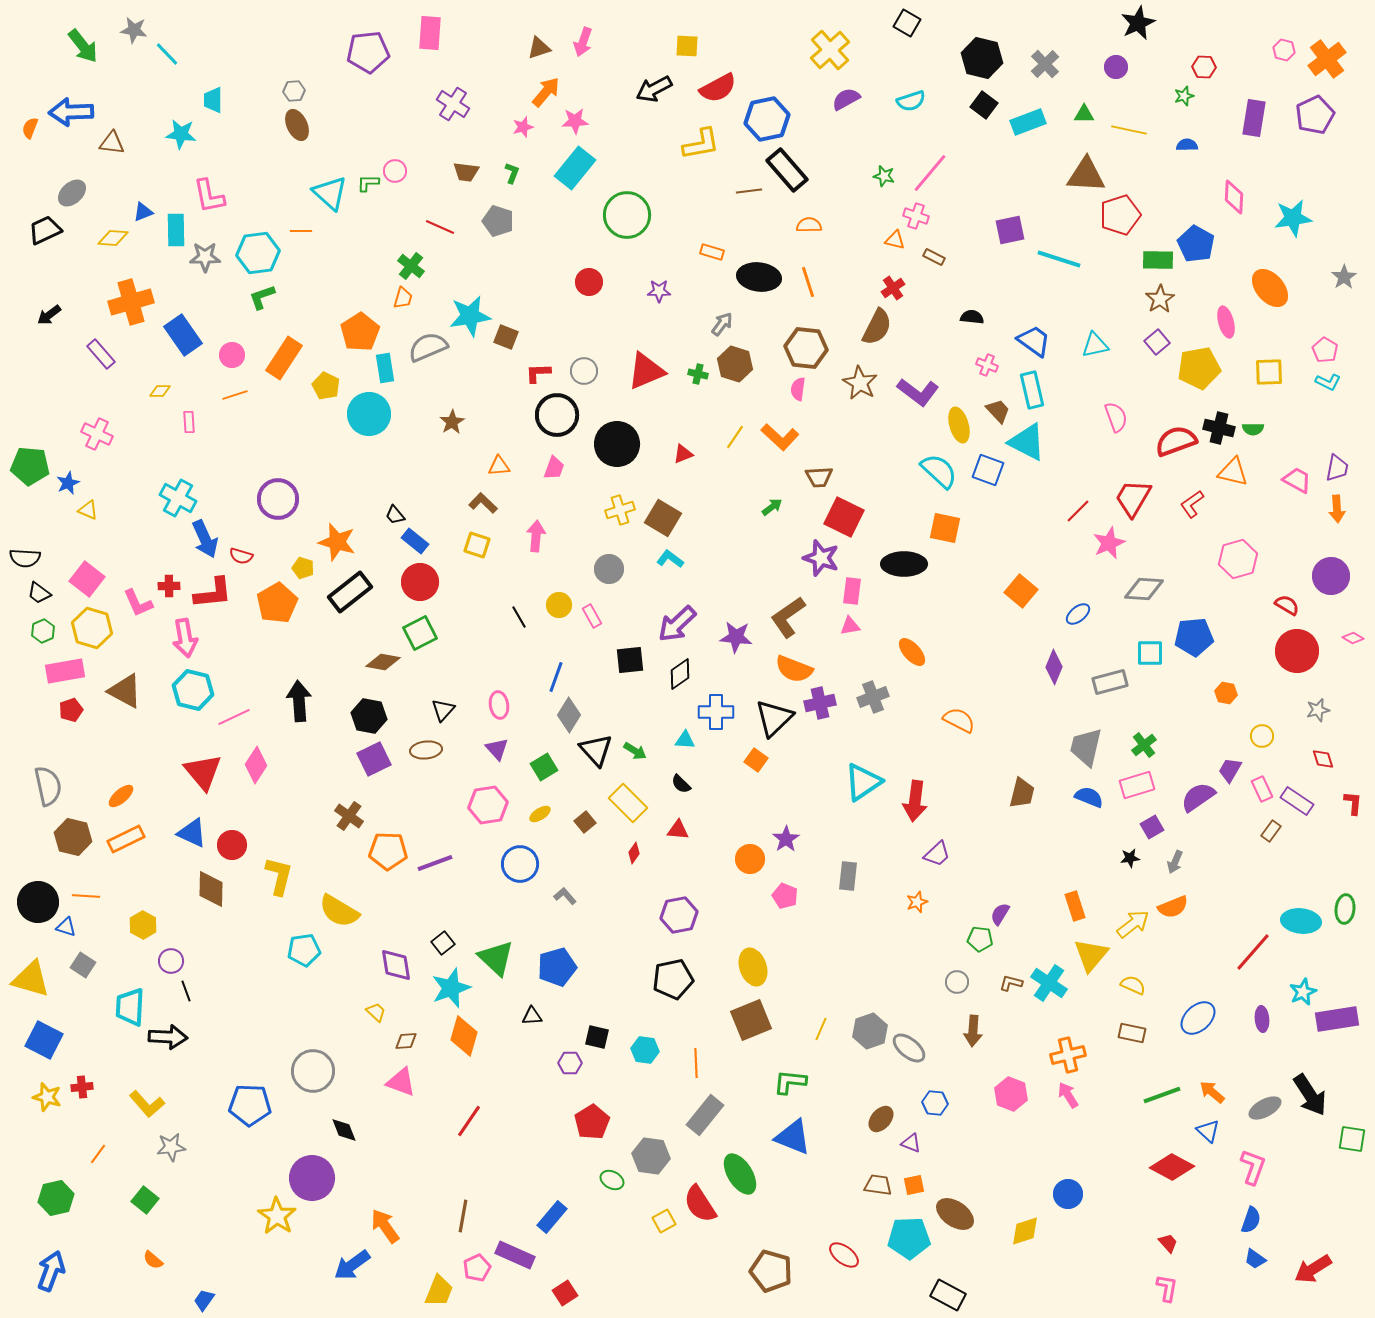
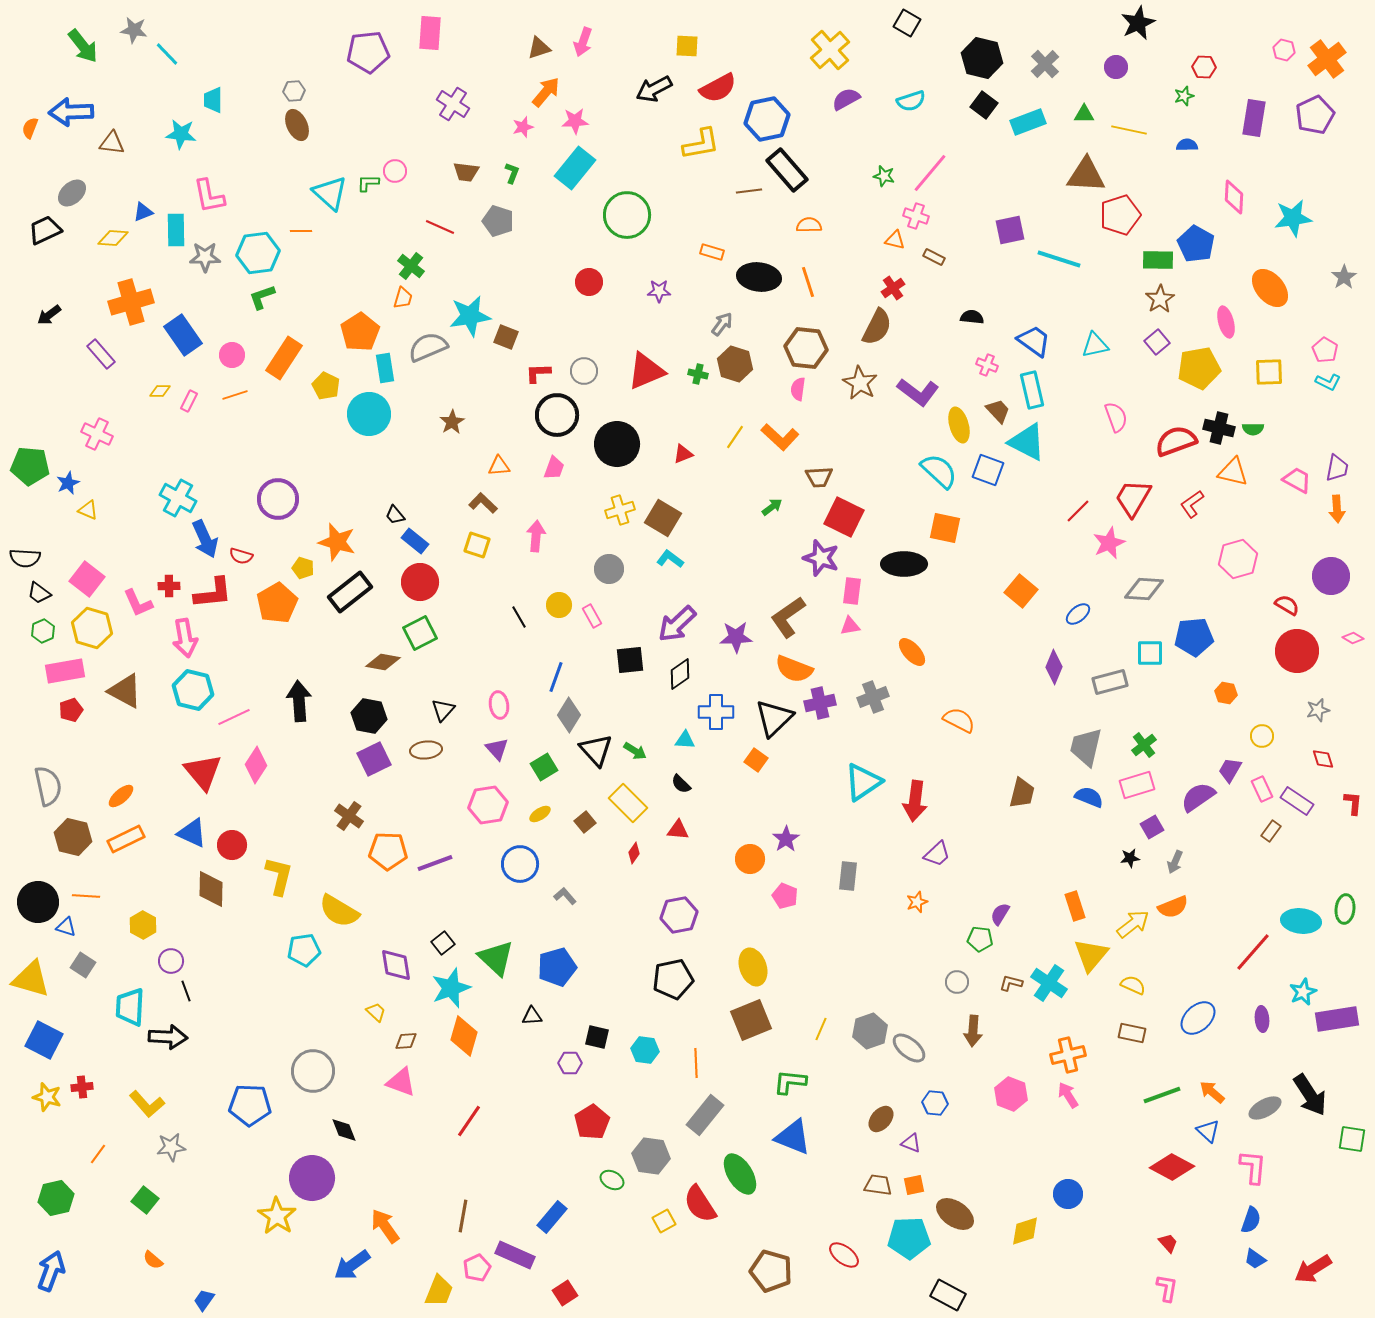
pink rectangle at (189, 422): moved 21 px up; rotated 30 degrees clockwise
purple star at (736, 637): rotated 8 degrees counterclockwise
pink L-shape at (1253, 1167): rotated 15 degrees counterclockwise
